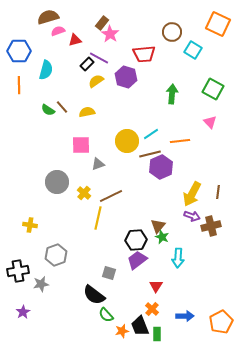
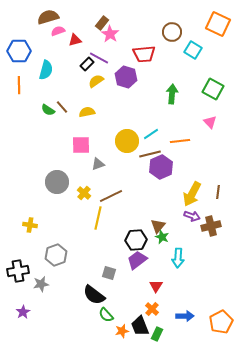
green rectangle at (157, 334): rotated 24 degrees clockwise
